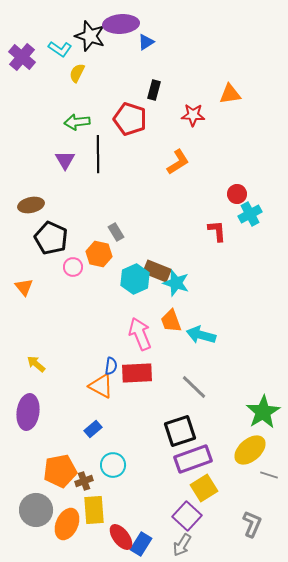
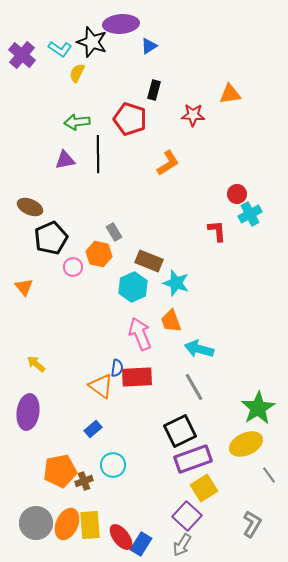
black star at (90, 36): moved 2 px right, 6 px down
blue triangle at (146, 42): moved 3 px right, 4 px down
purple cross at (22, 57): moved 2 px up
purple triangle at (65, 160): rotated 50 degrees clockwise
orange L-shape at (178, 162): moved 10 px left, 1 px down
brown ellipse at (31, 205): moved 1 px left, 2 px down; rotated 35 degrees clockwise
gray rectangle at (116, 232): moved 2 px left
black pentagon at (51, 238): rotated 24 degrees clockwise
brown rectangle at (157, 271): moved 8 px left, 10 px up
cyan hexagon at (135, 279): moved 2 px left, 8 px down
cyan arrow at (201, 335): moved 2 px left, 14 px down
blue semicircle at (111, 366): moved 6 px right, 2 px down
red rectangle at (137, 373): moved 4 px down
orange triangle at (101, 386): rotated 8 degrees clockwise
gray line at (194, 387): rotated 16 degrees clockwise
green star at (263, 412): moved 5 px left, 4 px up
black square at (180, 431): rotated 8 degrees counterclockwise
yellow ellipse at (250, 450): moved 4 px left, 6 px up; rotated 16 degrees clockwise
gray line at (269, 475): rotated 36 degrees clockwise
gray circle at (36, 510): moved 13 px down
yellow rectangle at (94, 510): moved 4 px left, 15 px down
gray L-shape at (252, 524): rotated 8 degrees clockwise
